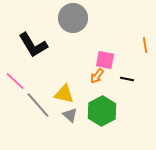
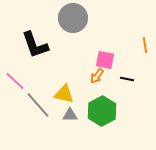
black L-shape: moved 2 px right; rotated 12 degrees clockwise
gray triangle: rotated 42 degrees counterclockwise
